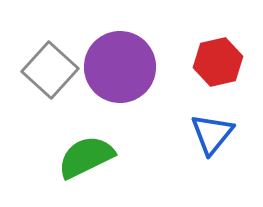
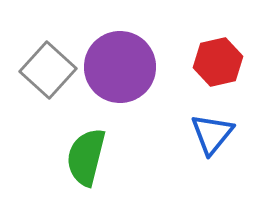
gray square: moved 2 px left
green semicircle: rotated 50 degrees counterclockwise
